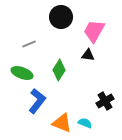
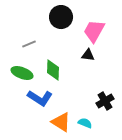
green diamond: moved 6 px left; rotated 30 degrees counterclockwise
blue L-shape: moved 3 px right, 3 px up; rotated 85 degrees clockwise
orange triangle: moved 1 px left, 1 px up; rotated 10 degrees clockwise
